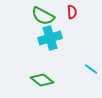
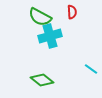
green semicircle: moved 3 px left, 1 px down
cyan cross: moved 2 px up
